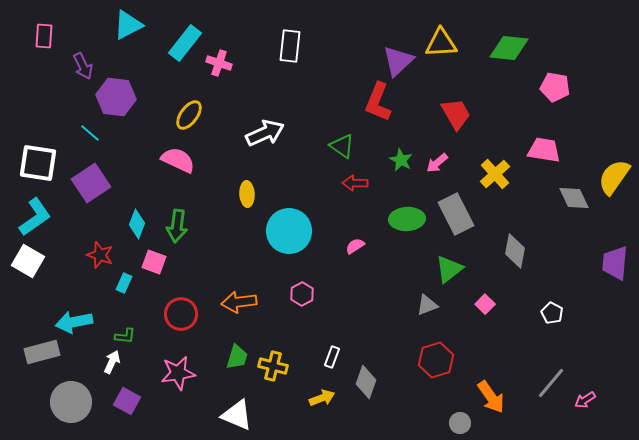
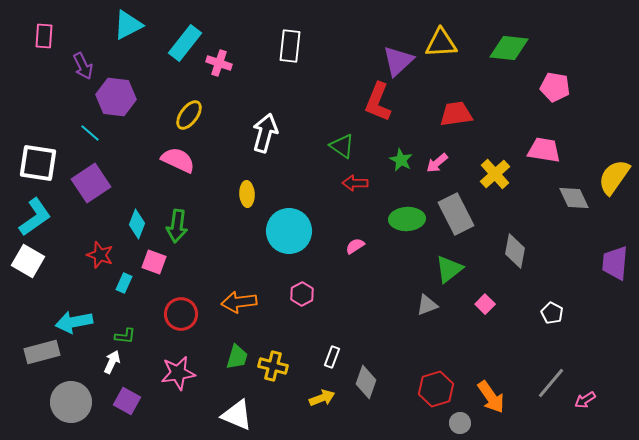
red trapezoid at (456, 114): rotated 68 degrees counterclockwise
white arrow at (265, 133): rotated 51 degrees counterclockwise
red hexagon at (436, 360): moved 29 px down
